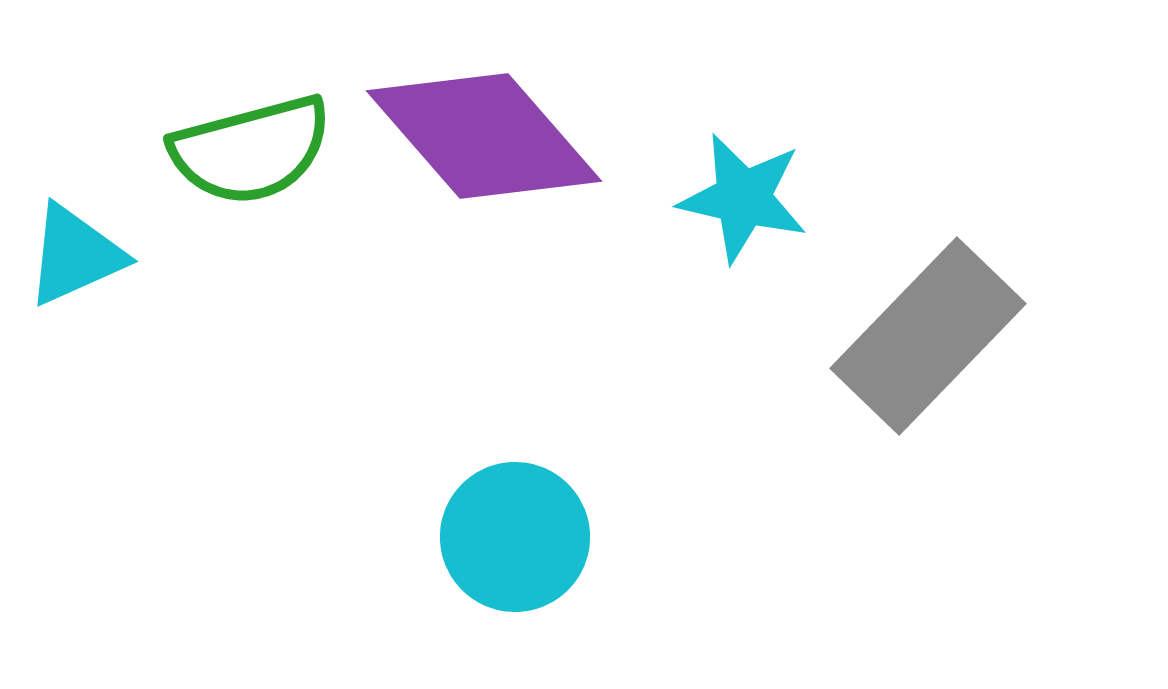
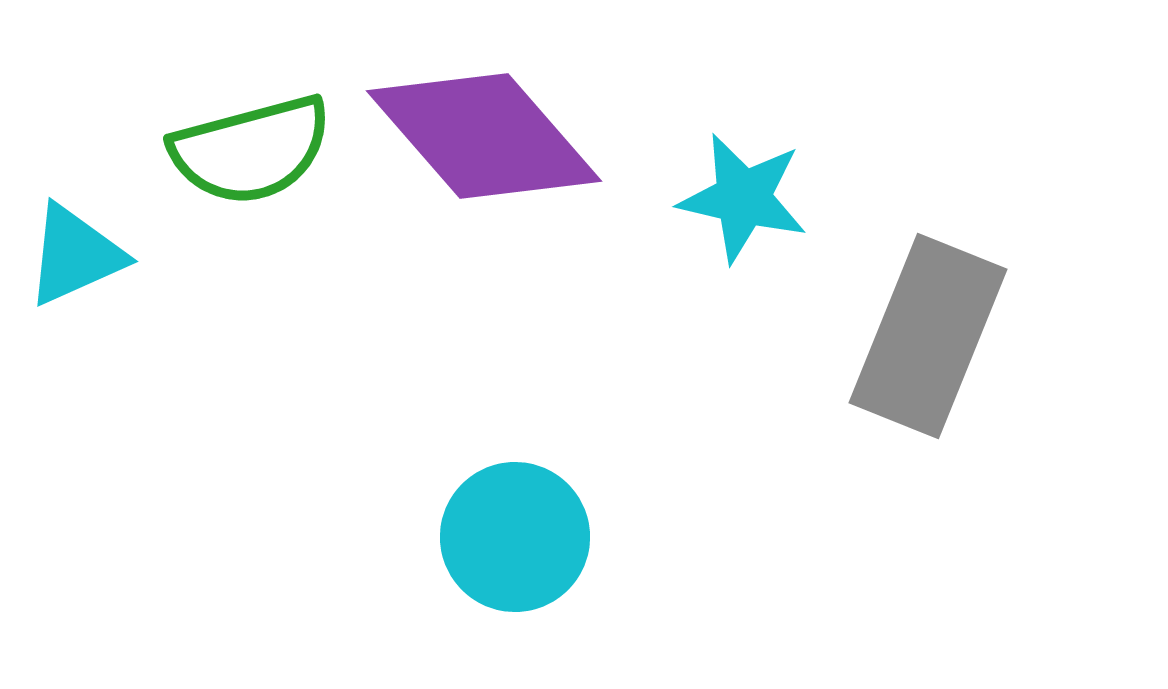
gray rectangle: rotated 22 degrees counterclockwise
